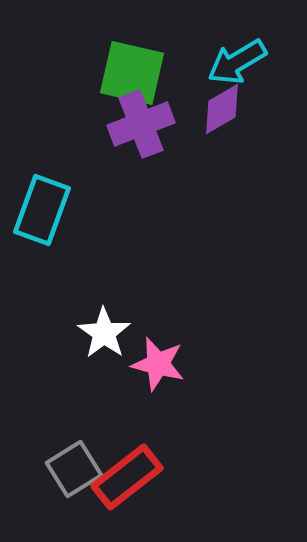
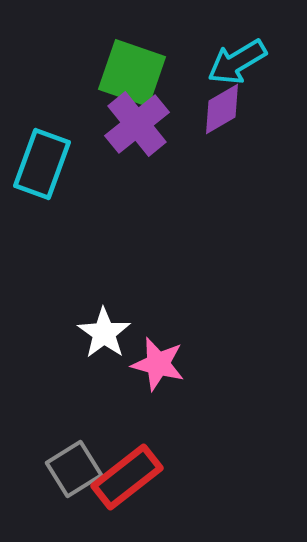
green square: rotated 6 degrees clockwise
purple cross: moved 4 px left; rotated 18 degrees counterclockwise
cyan rectangle: moved 46 px up
